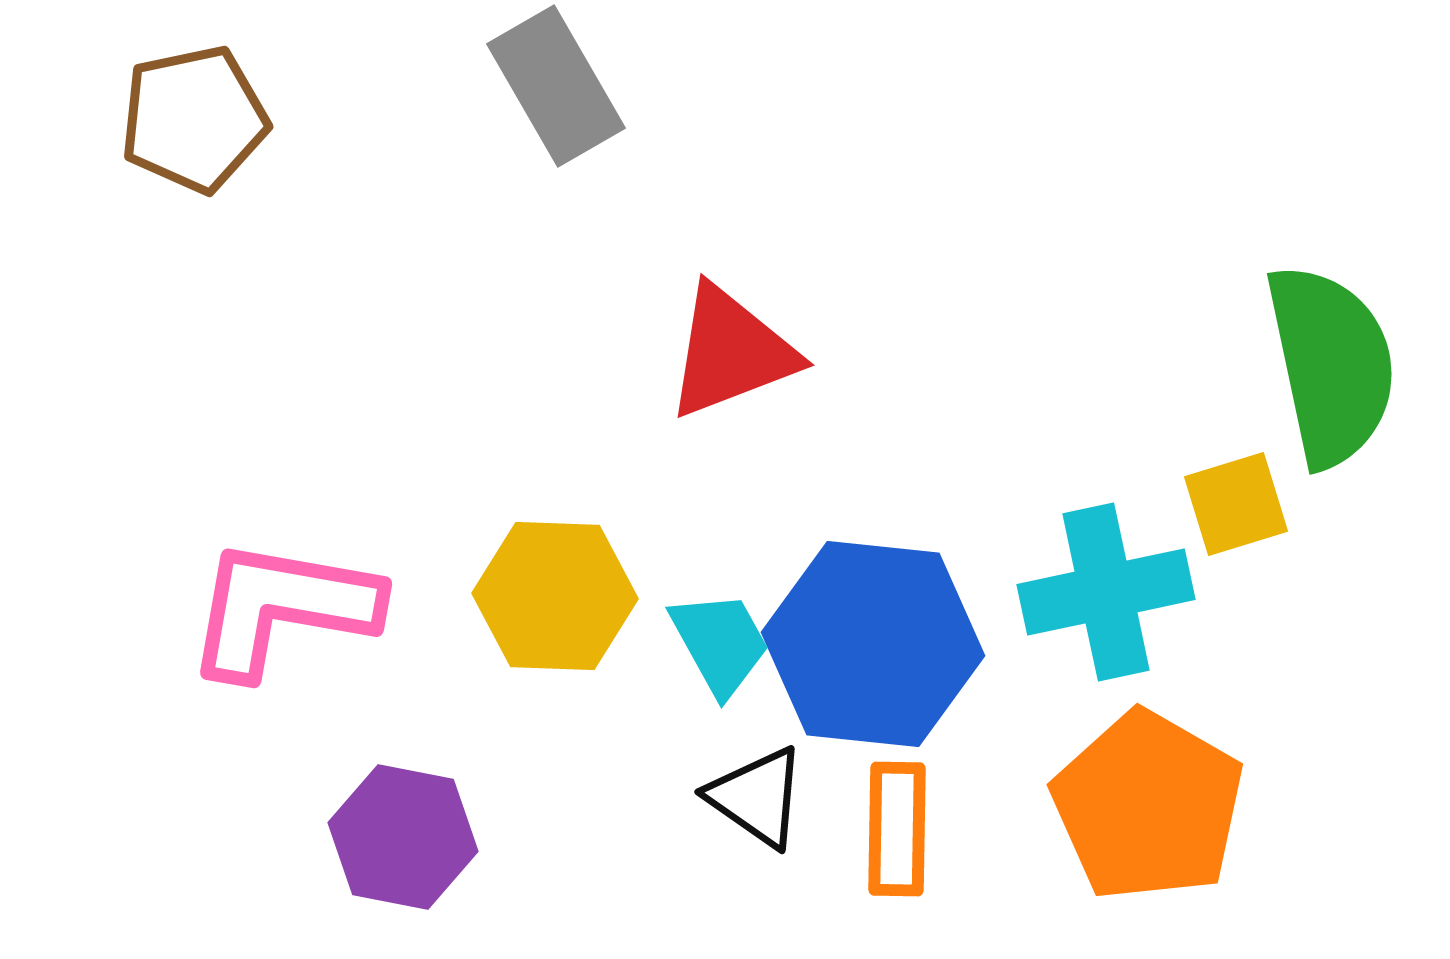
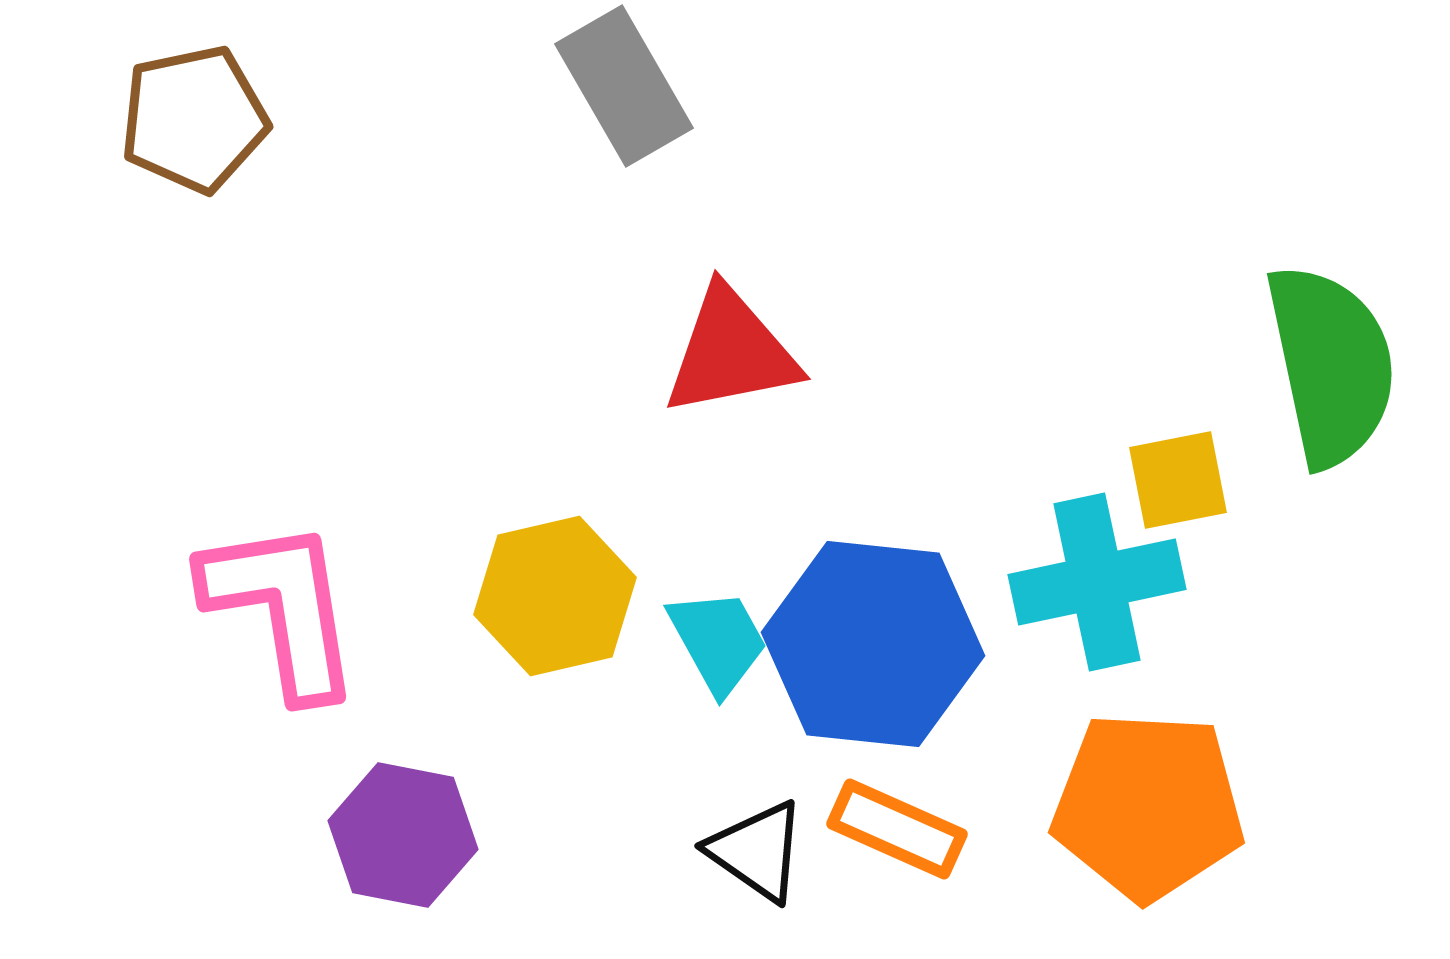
gray rectangle: moved 68 px right
red triangle: rotated 10 degrees clockwise
yellow square: moved 58 px left, 24 px up; rotated 6 degrees clockwise
cyan cross: moved 9 px left, 10 px up
yellow hexagon: rotated 15 degrees counterclockwise
pink L-shape: rotated 71 degrees clockwise
cyan trapezoid: moved 2 px left, 2 px up
black triangle: moved 54 px down
orange pentagon: rotated 27 degrees counterclockwise
orange rectangle: rotated 67 degrees counterclockwise
purple hexagon: moved 2 px up
